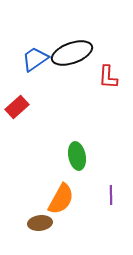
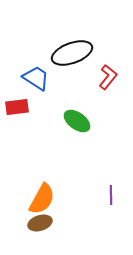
blue trapezoid: moved 1 px right, 19 px down; rotated 68 degrees clockwise
red L-shape: rotated 145 degrees counterclockwise
red rectangle: rotated 35 degrees clockwise
green ellipse: moved 35 px up; rotated 44 degrees counterclockwise
orange semicircle: moved 19 px left
brown ellipse: rotated 10 degrees counterclockwise
